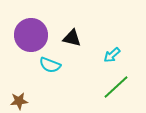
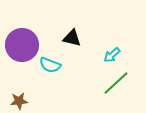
purple circle: moved 9 px left, 10 px down
green line: moved 4 px up
